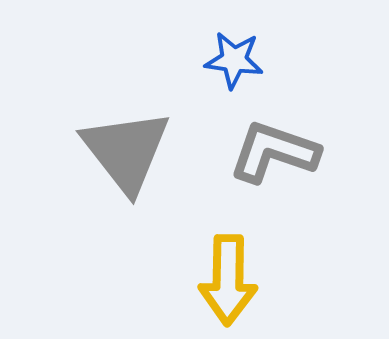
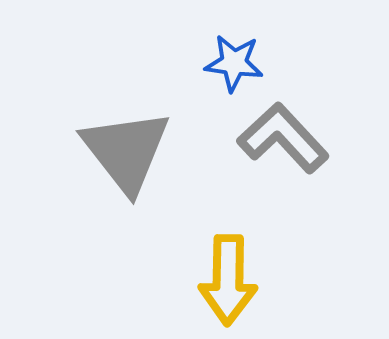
blue star: moved 3 px down
gray L-shape: moved 9 px right, 14 px up; rotated 28 degrees clockwise
